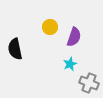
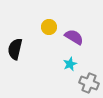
yellow circle: moved 1 px left
purple semicircle: rotated 78 degrees counterclockwise
black semicircle: rotated 25 degrees clockwise
